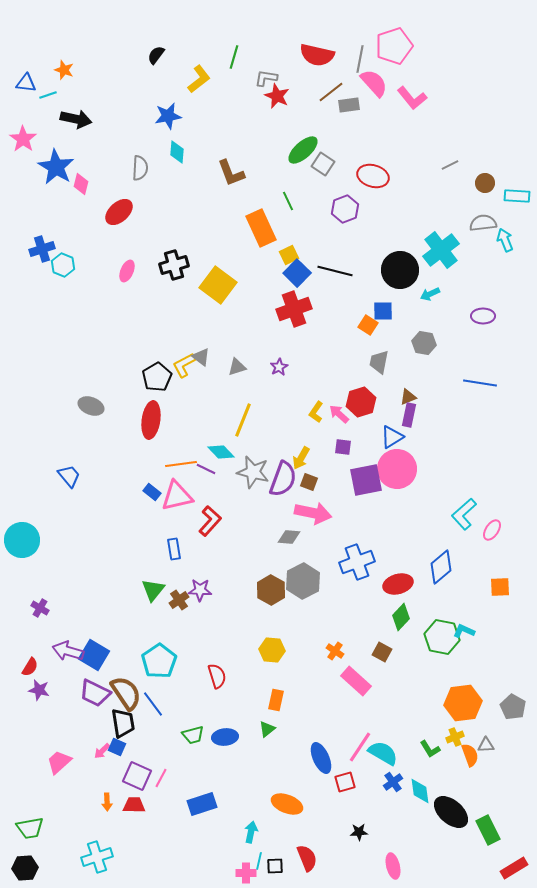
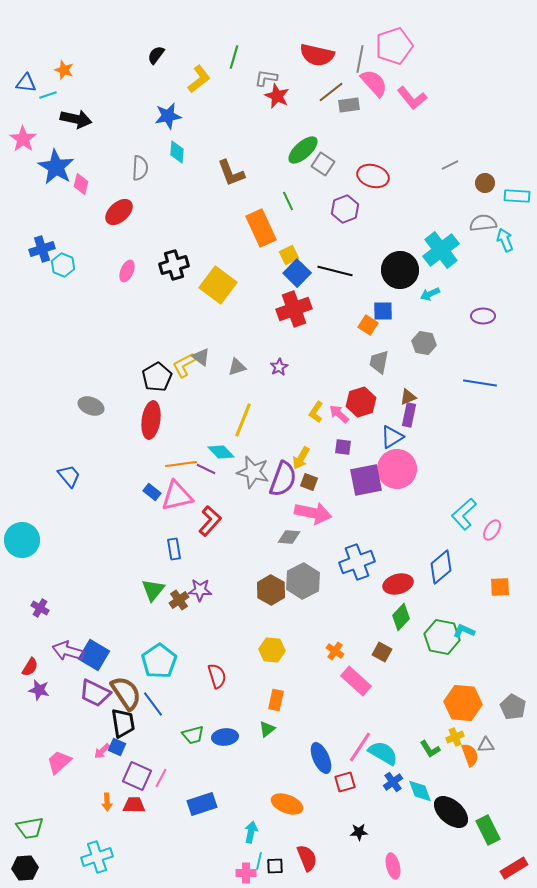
orange hexagon at (463, 703): rotated 12 degrees clockwise
cyan diamond at (420, 791): rotated 12 degrees counterclockwise
